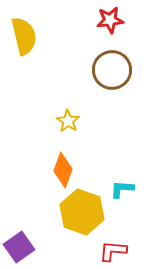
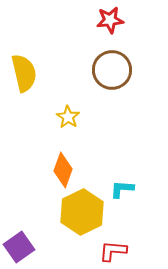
yellow semicircle: moved 37 px down
yellow star: moved 4 px up
yellow hexagon: rotated 15 degrees clockwise
